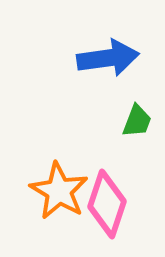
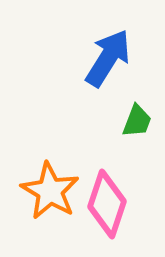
blue arrow: rotated 50 degrees counterclockwise
orange star: moved 9 px left
